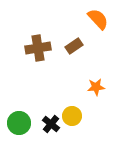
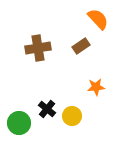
brown rectangle: moved 7 px right
black cross: moved 4 px left, 15 px up
